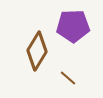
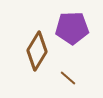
purple pentagon: moved 1 px left, 2 px down
